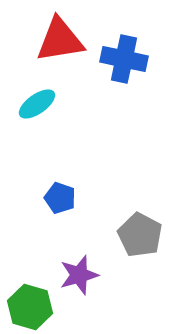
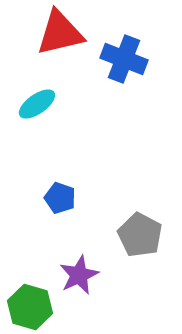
red triangle: moved 7 px up; rotated 4 degrees counterclockwise
blue cross: rotated 9 degrees clockwise
purple star: rotated 9 degrees counterclockwise
